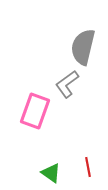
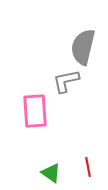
gray L-shape: moved 1 px left, 3 px up; rotated 24 degrees clockwise
pink rectangle: rotated 24 degrees counterclockwise
